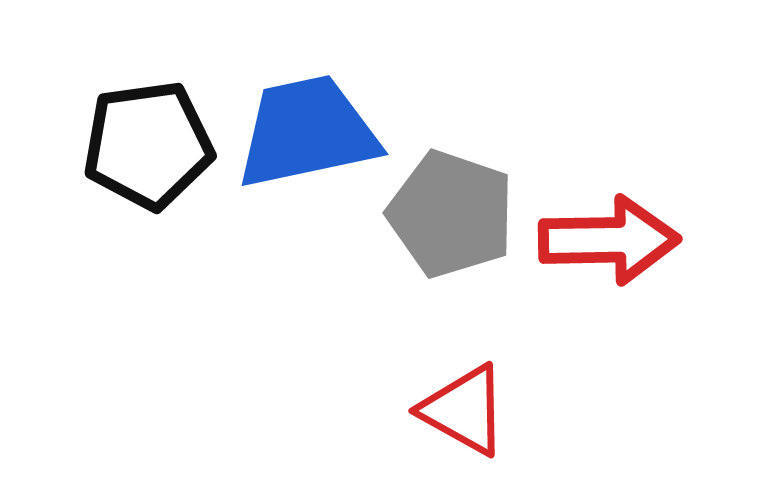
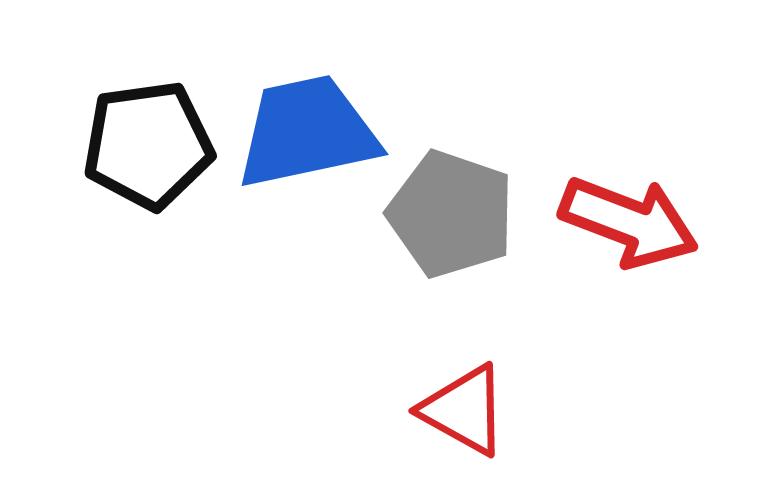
red arrow: moved 20 px right, 18 px up; rotated 22 degrees clockwise
